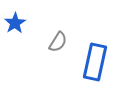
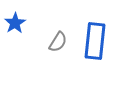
blue rectangle: moved 21 px up; rotated 6 degrees counterclockwise
